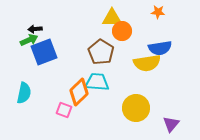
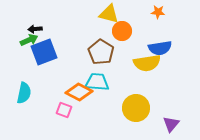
yellow triangle: moved 3 px left, 4 px up; rotated 15 degrees clockwise
orange diamond: rotated 72 degrees clockwise
